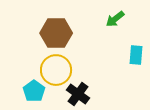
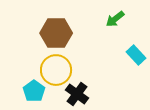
cyan rectangle: rotated 48 degrees counterclockwise
black cross: moved 1 px left
